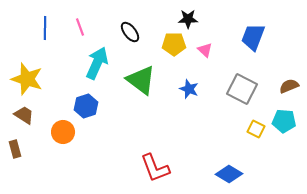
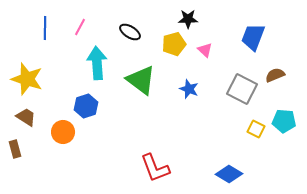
pink line: rotated 48 degrees clockwise
black ellipse: rotated 20 degrees counterclockwise
yellow pentagon: rotated 15 degrees counterclockwise
cyan arrow: rotated 28 degrees counterclockwise
brown semicircle: moved 14 px left, 11 px up
brown trapezoid: moved 2 px right, 2 px down
